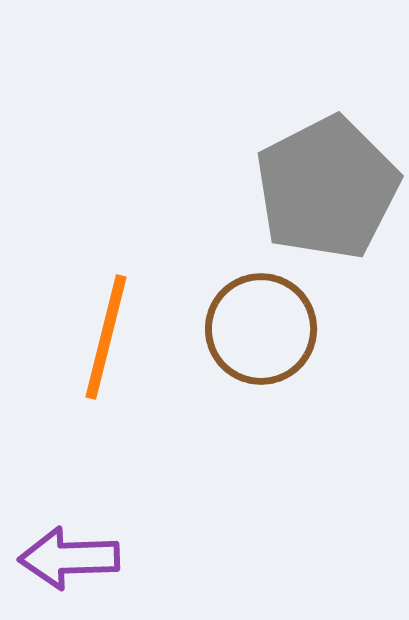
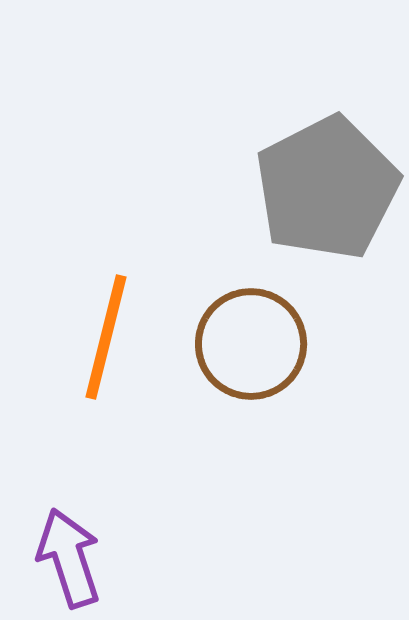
brown circle: moved 10 px left, 15 px down
purple arrow: rotated 74 degrees clockwise
